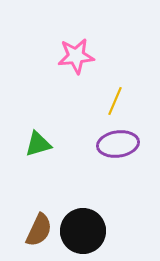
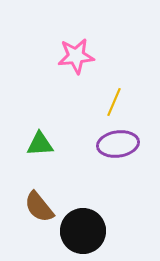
yellow line: moved 1 px left, 1 px down
green triangle: moved 2 px right; rotated 12 degrees clockwise
brown semicircle: moved 23 px up; rotated 116 degrees clockwise
